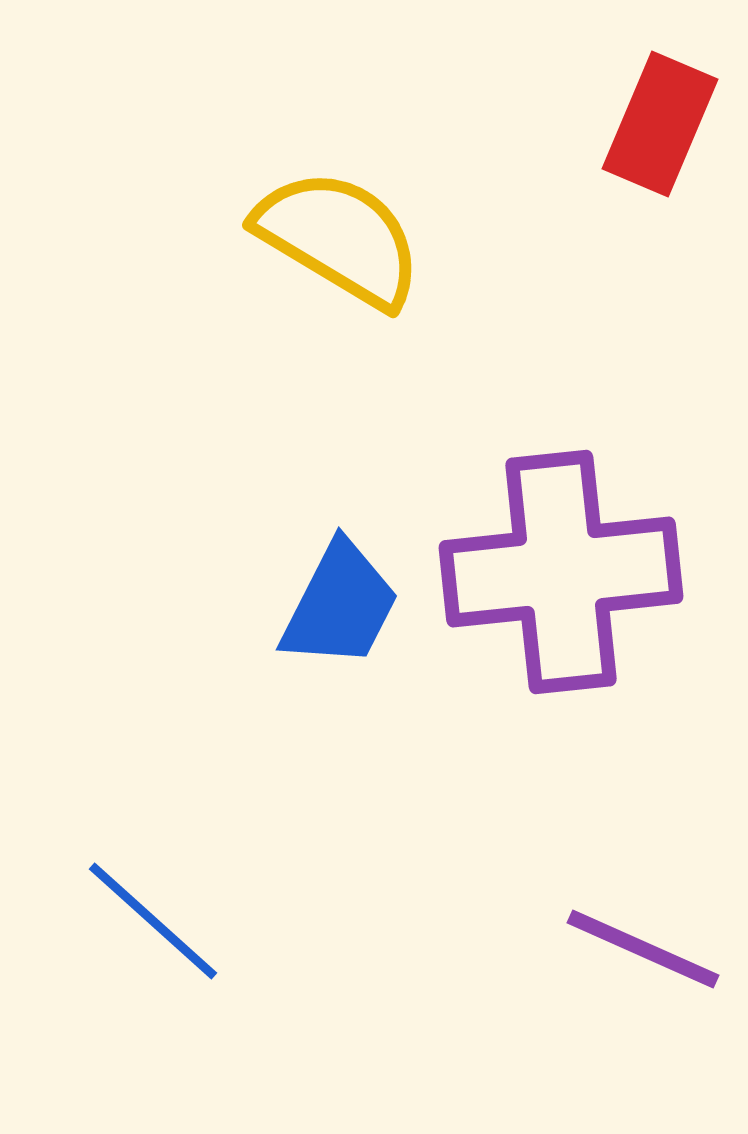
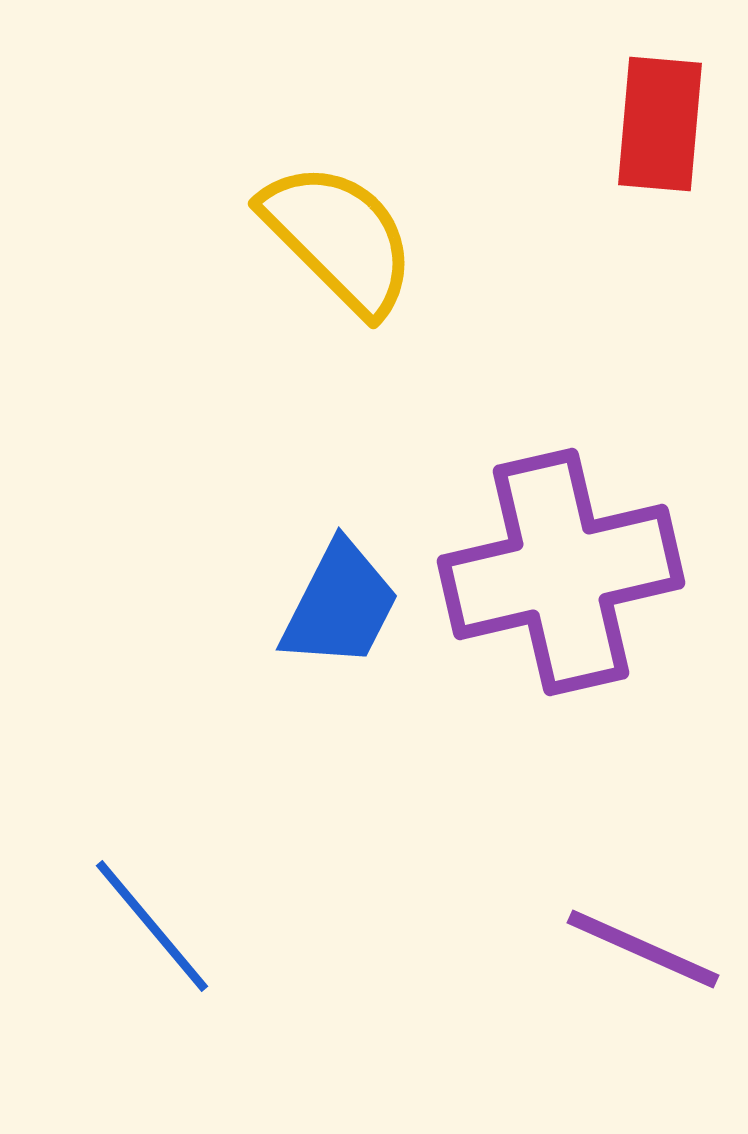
red rectangle: rotated 18 degrees counterclockwise
yellow semicircle: rotated 14 degrees clockwise
purple cross: rotated 7 degrees counterclockwise
blue line: moved 1 px left, 5 px down; rotated 8 degrees clockwise
